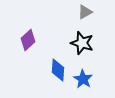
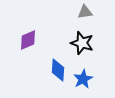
gray triangle: rotated 21 degrees clockwise
purple diamond: rotated 20 degrees clockwise
blue star: rotated 12 degrees clockwise
